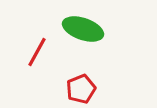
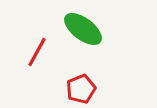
green ellipse: rotated 18 degrees clockwise
